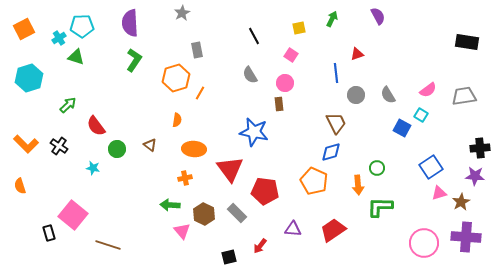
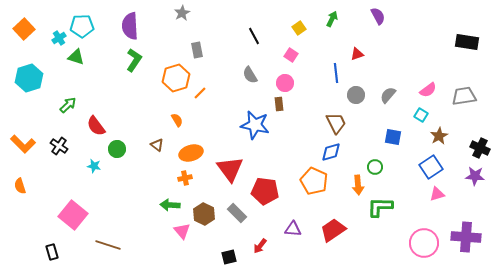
purple semicircle at (130, 23): moved 3 px down
yellow square at (299, 28): rotated 24 degrees counterclockwise
orange square at (24, 29): rotated 15 degrees counterclockwise
orange line at (200, 93): rotated 16 degrees clockwise
gray semicircle at (388, 95): rotated 72 degrees clockwise
orange semicircle at (177, 120): rotated 40 degrees counterclockwise
blue square at (402, 128): moved 9 px left, 9 px down; rotated 18 degrees counterclockwise
blue star at (254, 132): moved 1 px right, 7 px up
orange L-shape at (26, 144): moved 3 px left
brown triangle at (150, 145): moved 7 px right
black cross at (480, 148): rotated 30 degrees clockwise
orange ellipse at (194, 149): moved 3 px left, 4 px down; rotated 20 degrees counterclockwise
cyan star at (93, 168): moved 1 px right, 2 px up
green circle at (377, 168): moved 2 px left, 1 px up
pink triangle at (439, 193): moved 2 px left, 1 px down
brown star at (461, 202): moved 22 px left, 66 px up
black rectangle at (49, 233): moved 3 px right, 19 px down
